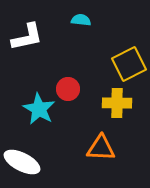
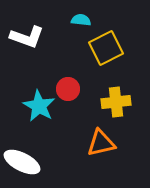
white L-shape: rotated 32 degrees clockwise
yellow square: moved 23 px left, 16 px up
yellow cross: moved 1 px left, 1 px up; rotated 8 degrees counterclockwise
cyan star: moved 3 px up
orange triangle: moved 5 px up; rotated 16 degrees counterclockwise
